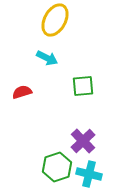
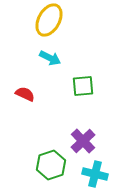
yellow ellipse: moved 6 px left
cyan arrow: moved 3 px right
red semicircle: moved 3 px right, 2 px down; rotated 42 degrees clockwise
green hexagon: moved 6 px left, 2 px up
cyan cross: moved 6 px right
